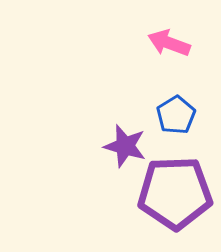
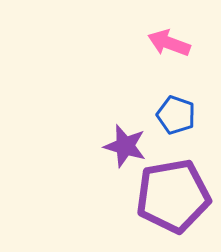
blue pentagon: rotated 21 degrees counterclockwise
purple pentagon: moved 2 px left, 3 px down; rotated 8 degrees counterclockwise
